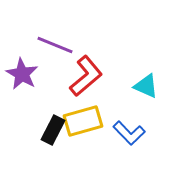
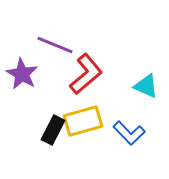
red L-shape: moved 2 px up
